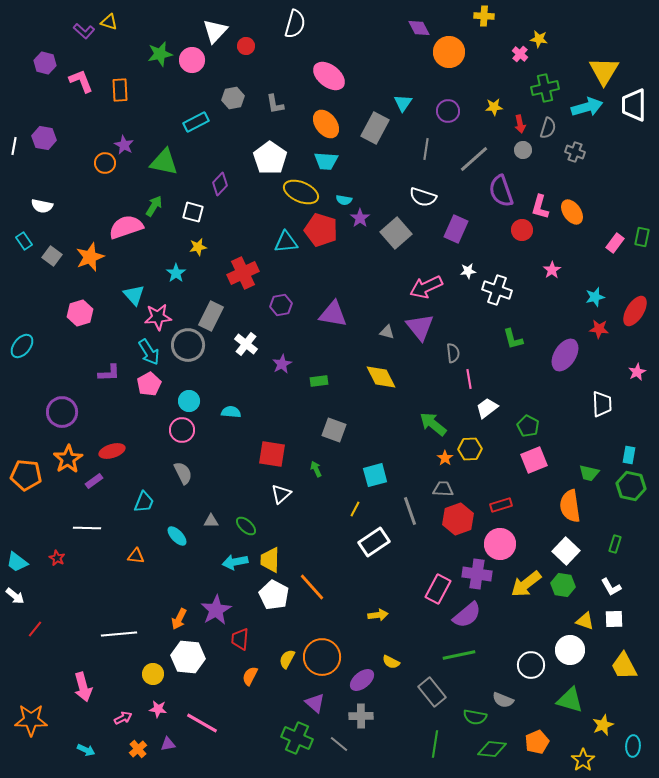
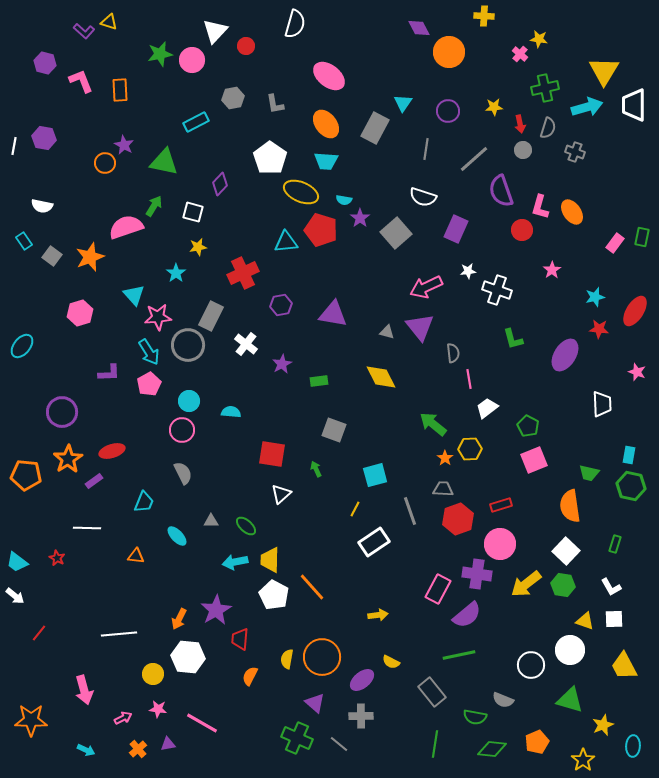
pink star at (637, 372): rotated 24 degrees counterclockwise
red line at (35, 629): moved 4 px right, 4 px down
yellow semicircle at (287, 659): rotated 18 degrees counterclockwise
pink arrow at (83, 687): moved 1 px right, 3 px down
